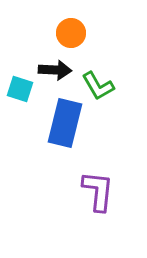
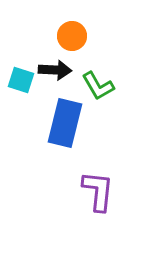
orange circle: moved 1 px right, 3 px down
cyan square: moved 1 px right, 9 px up
